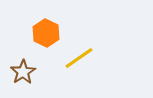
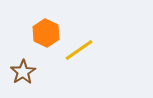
yellow line: moved 8 px up
